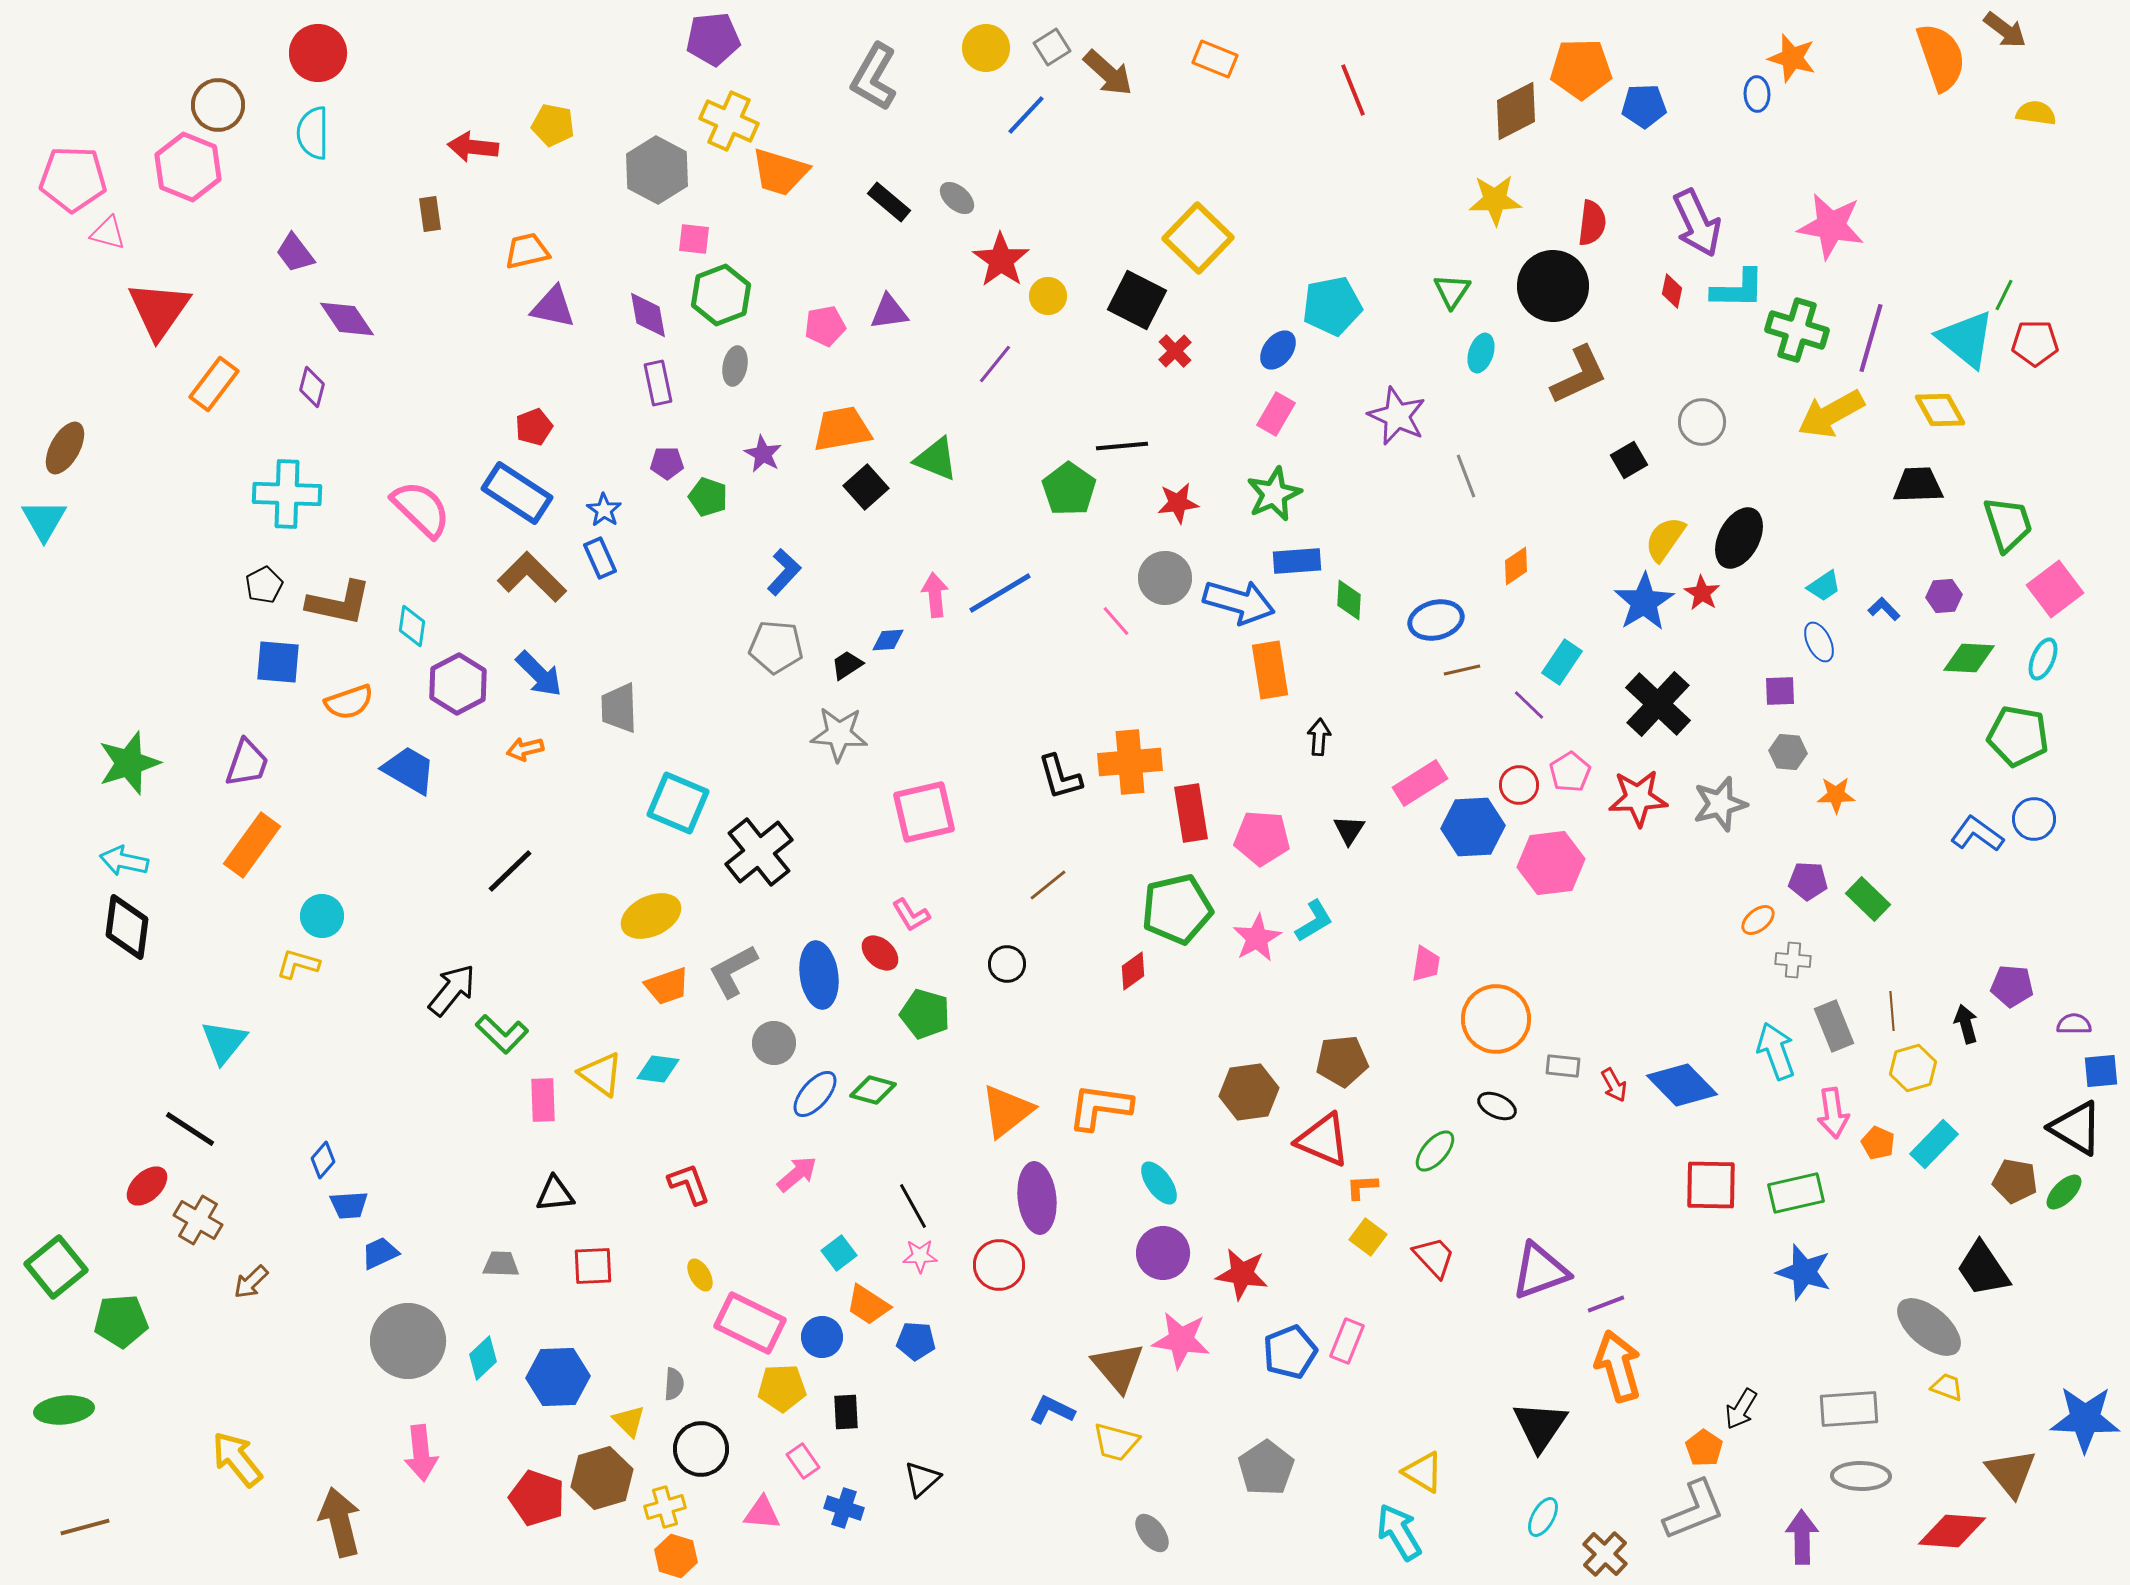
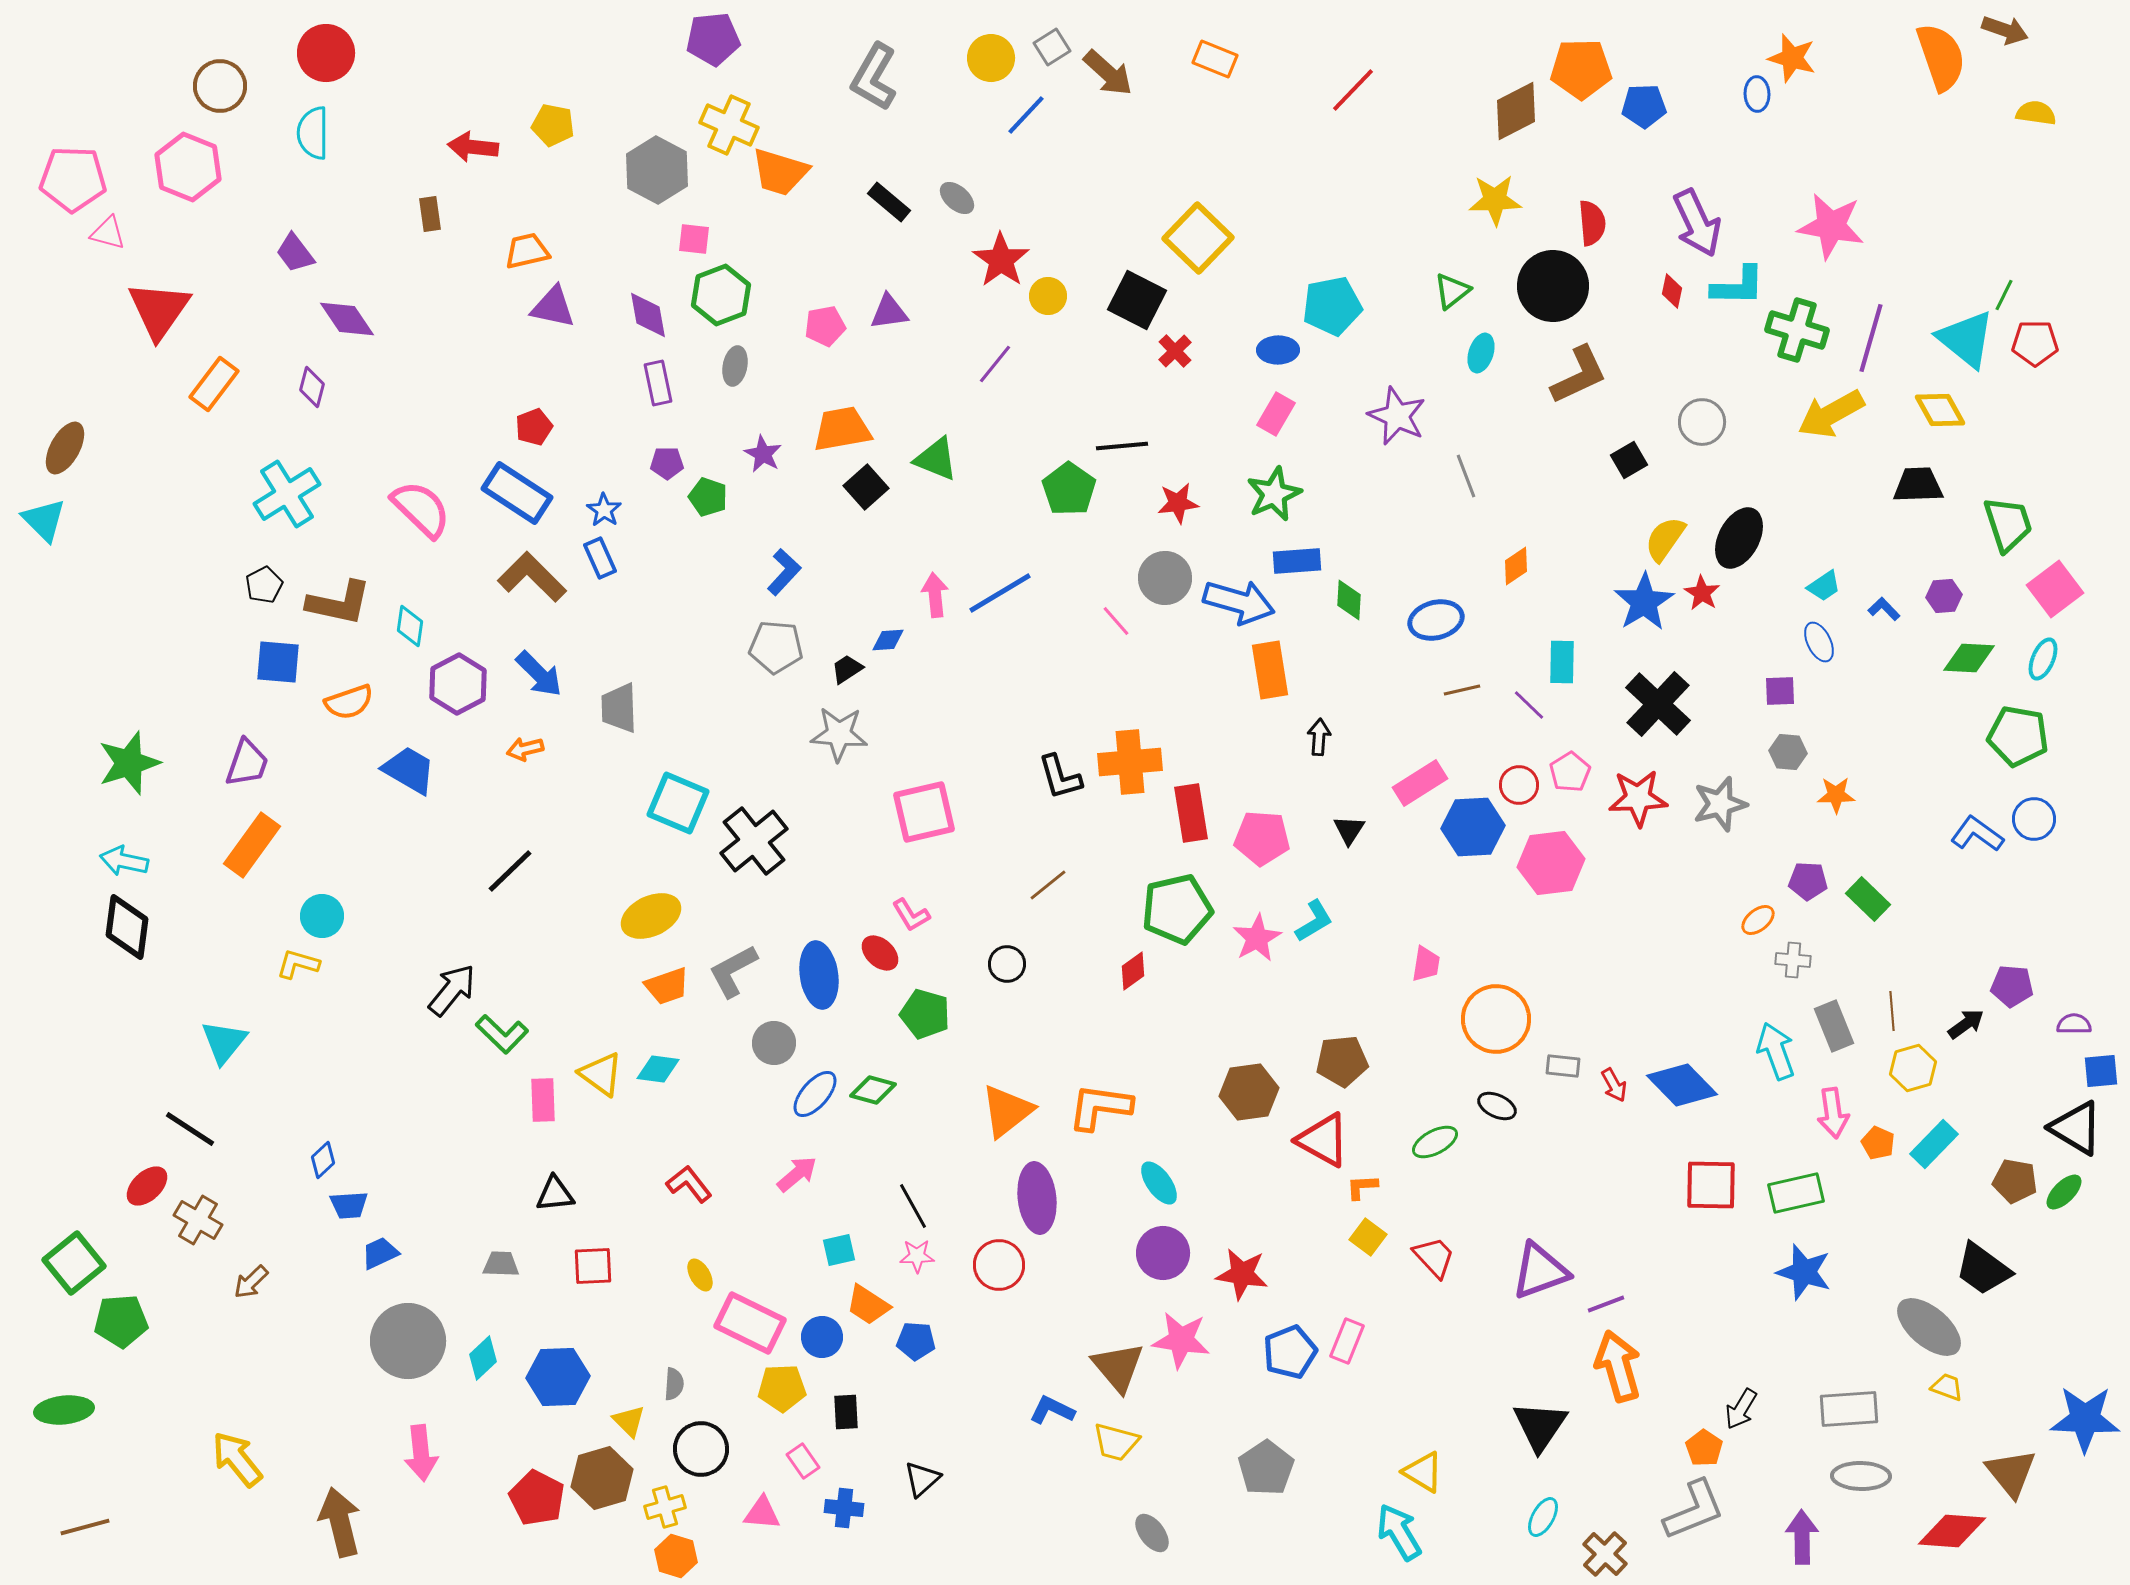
brown arrow at (2005, 30): rotated 18 degrees counterclockwise
yellow circle at (986, 48): moved 5 px right, 10 px down
red circle at (318, 53): moved 8 px right
red line at (1353, 90): rotated 66 degrees clockwise
brown circle at (218, 105): moved 2 px right, 19 px up
yellow cross at (729, 121): moved 4 px down
red semicircle at (1592, 223): rotated 12 degrees counterclockwise
cyan L-shape at (1738, 289): moved 3 px up
green triangle at (1452, 291): rotated 18 degrees clockwise
blue ellipse at (1278, 350): rotated 51 degrees clockwise
cyan cross at (287, 494): rotated 34 degrees counterclockwise
cyan triangle at (44, 520): rotated 15 degrees counterclockwise
cyan diamond at (412, 626): moved 2 px left
cyan rectangle at (1562, 662): rotated 33 degrees counterclockwise
black trapezoid at (847, 665): moved 4 px down
brown line at (1462, 670): moved 20 px down
black cross at (759, 852): moved 5 px left, 11 px up
black arrow at (1966, 1024): rotated 69 degrees clockwise
red triangle at (1323, 1140): rotated 6 degrees clockwise
green ellipse at (1435, 1151): moved 9 px up; rotated 21 degrees clockwise
blue diamond at (323, 1160): rotated 6 degrees clockwise
red L-shape at (689, 1184): rotated 18 degrees counterclockwise
cyan square at (839, 1253): moved 3 px up; rotated 24 degrees clockwise
pink star at (920, 1256): moved 3 px left
green square at (56, 1267): moved 18 px right, 4 px up
black trapezoid at (1983, 1269): rotated 20 degrees counterclockwise
red pentagon at (537, 1498): rotated 8 degrees clockwise
blue cross at (844, 1508): rotated 12 degrees counterclockwise
